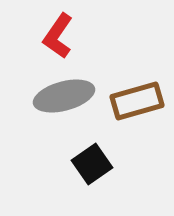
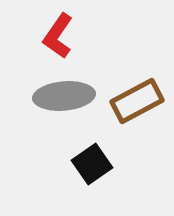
gray ellipse: rotated 10 degrees clockwise
brown rectangle: rotated 12 degrees counterclockwise
